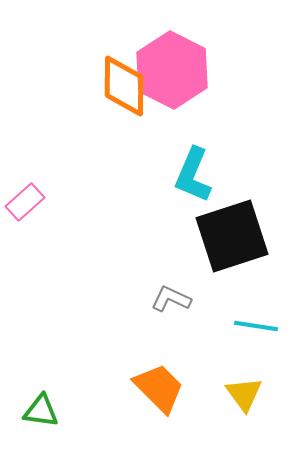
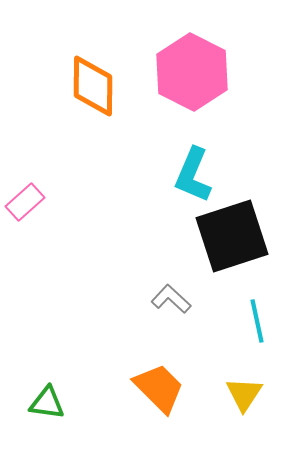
pink hexagon: moved 20 px right, 2 px down
orange diamond: moved 31 px left
gray L-shape: rotated 18 degrees clockwise
cyan line: moved 1 px right, 5 px up; rotated 69 degrees clockwise
yellow triangle: rotated 9 degrees clockwise
green triangle: moved 6 px right, 8 px up
